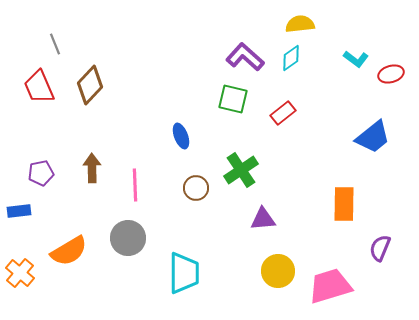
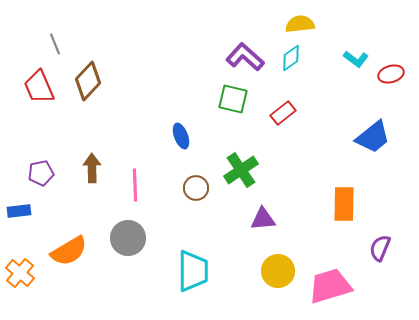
brown diamond: moved 2 px left, 4 px up
cyan trapezoid: moved 9 px right, 2 px up
